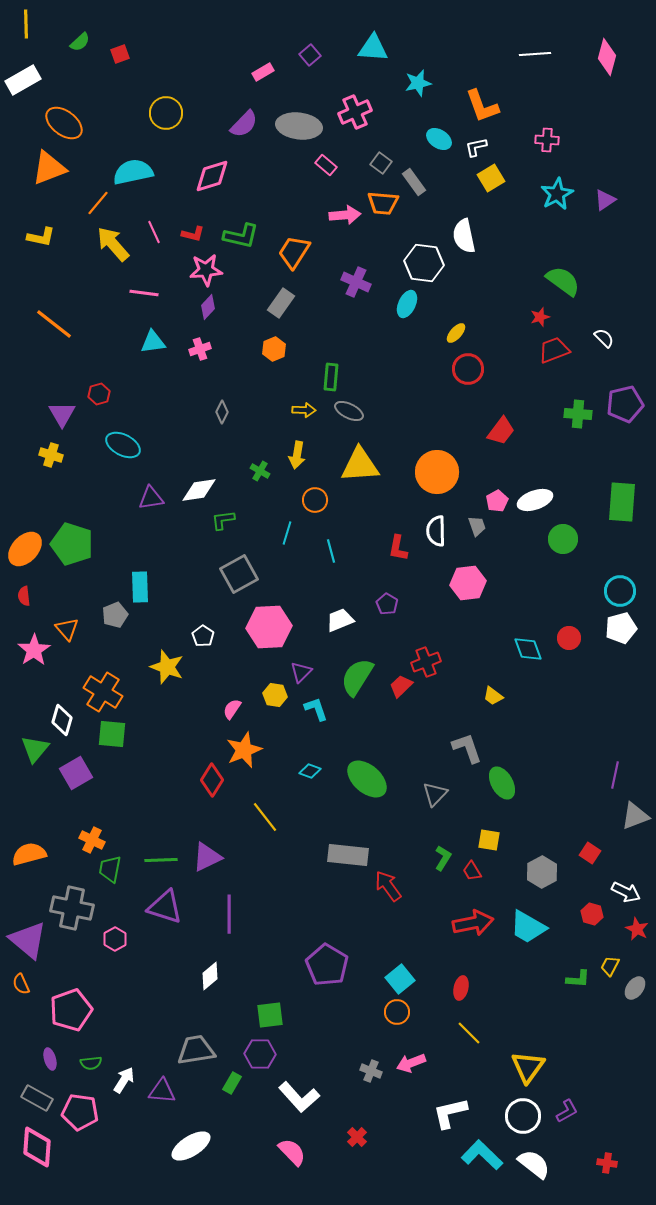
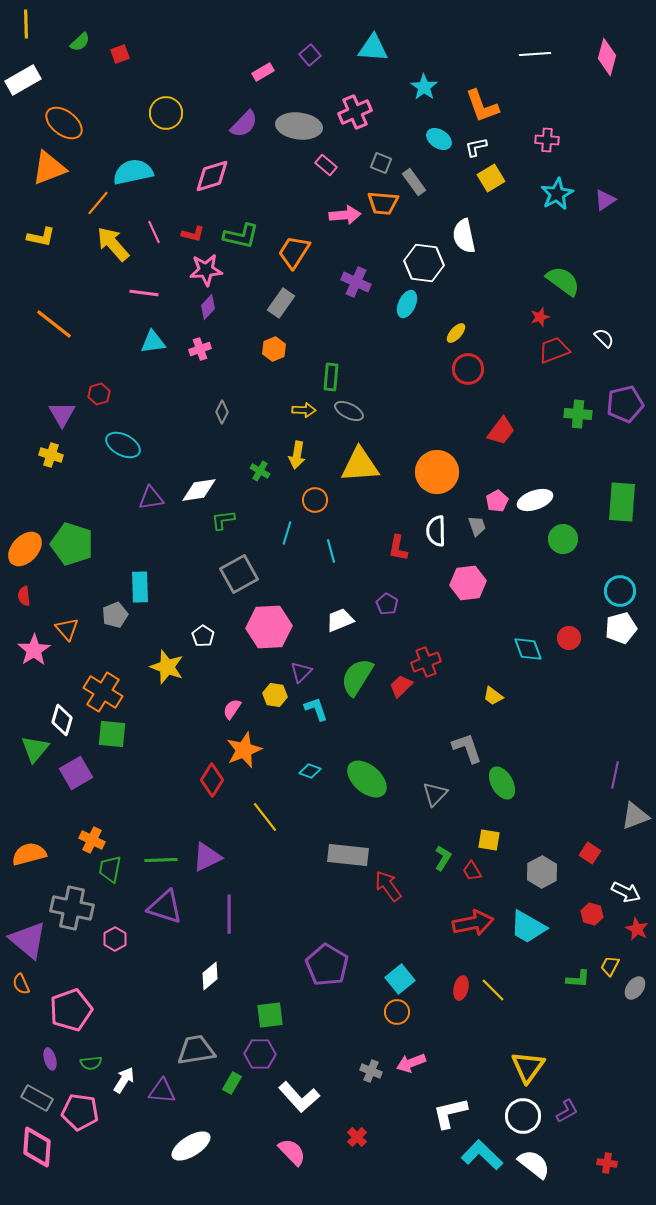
cyan star at (418, 83): moved 6 px right, 4 px down; rotated 24 degrees counterclockwise
gray square at (381, 163): rotated 15 degrees counterclockwise
yellow line at (469, 1033): moved 24 px right, 43 px up
